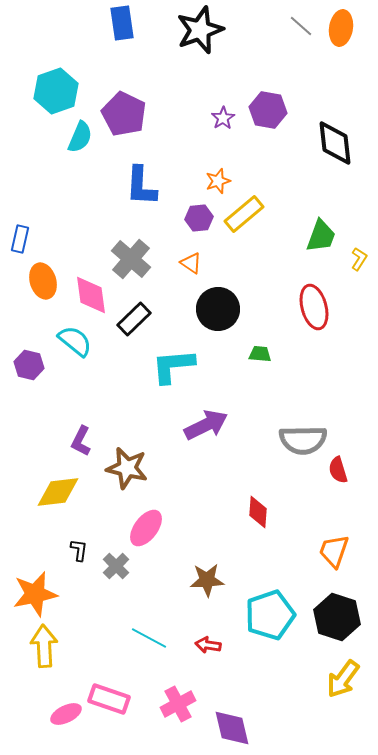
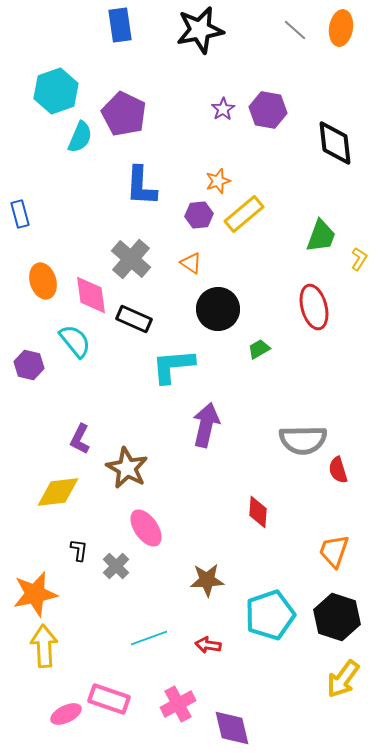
blue rectangle at (122, 23): moved 2 px left, 2 px down
gray line at (301, 26): moved 6 px left, 4 px down
black star at (200, 30): rotated 9 degrees clockwise
purple star at (223, 118): moved 9 px up
purple hexagon at (199, 218): moved 3 px up
blue rectangle at (20, 239): moved 25 px up; rotated 28 degrees counterclockwise
black rectangle at (134, 319): rotated 68 degrees clockwise
cyan semicircle at (75, 341): rotated 12 degrees clockwise
green trapezoid at (260, 354): moved 1 px left, 5 px up; rotated 35 degrees counterclockwise
purple arrow at (206, 425): rotated 51 degrees counterclockwise
purple L-shape at (81, 441): moved 1 px left, 2 px up
brown star at (127, 468): rotated 15 degrees clockwise
pink ellipse at (146, 528): rotated 72 degrees counterclockwise
cyan line at (149, 638): rotated 48 degrees counterclockwise
